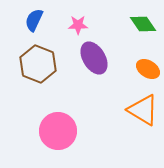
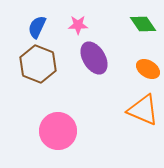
blue semicircle: moved 3 px right, 7 px down
orange triangle: rotated 8 degrees counterclockwise
